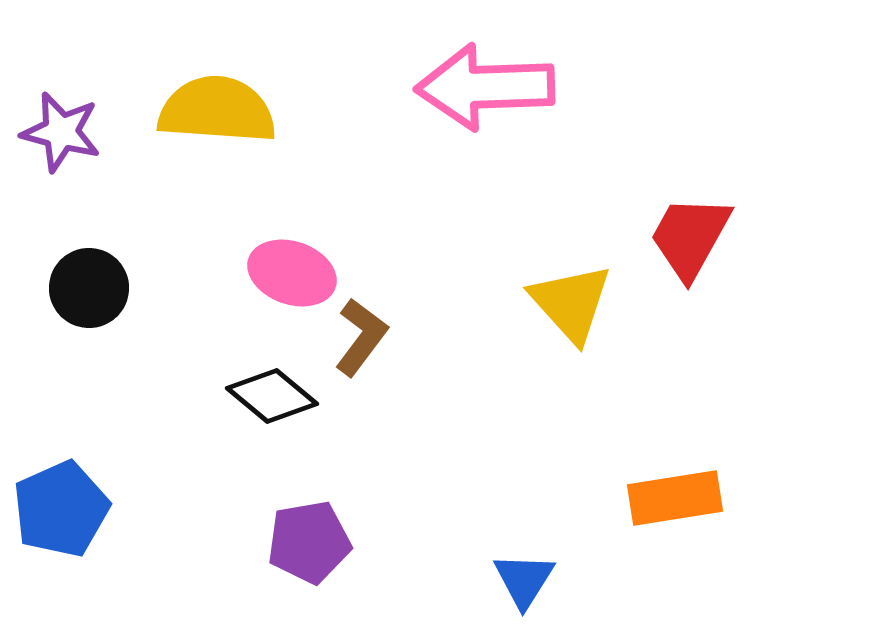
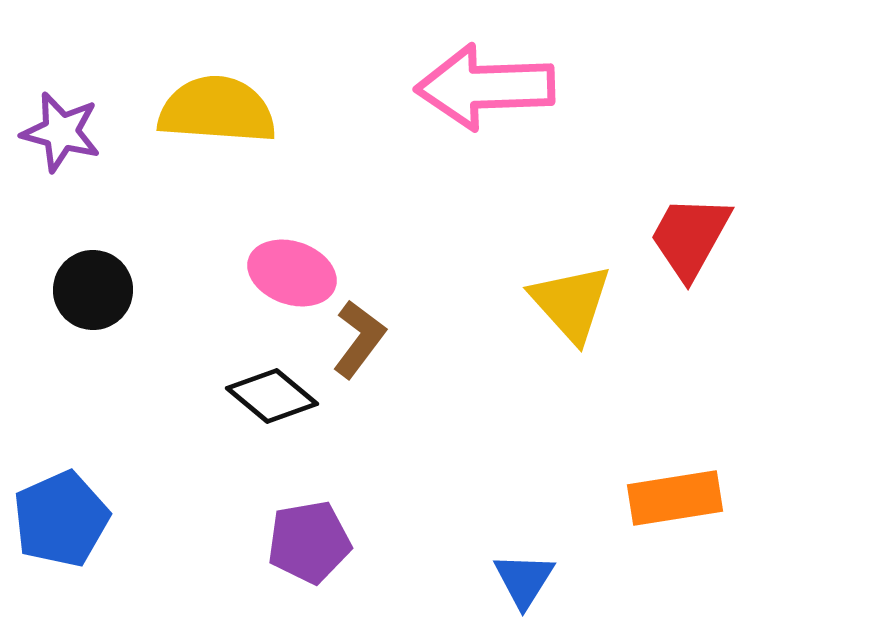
black circle: moved 4 px right, 2 px down
brown L-shape: moved 2 px left, 2 px down
blue pentagon: moved 10 px down
